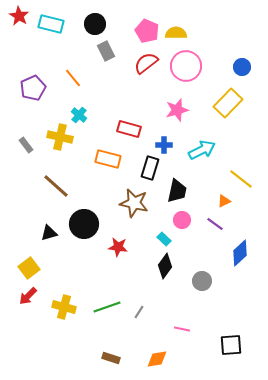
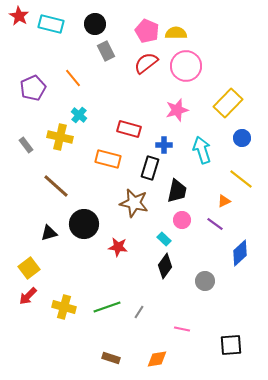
blue circle at (242, 67): moved 71 px down
cyan arrow at (202, 150): rotated 80 degrees counterclockwise
gray circle at (202, 281): moved 3 px right
